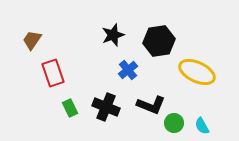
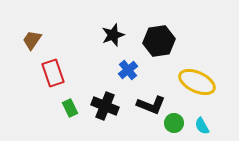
yellow ellipse: moved 10 px down
black cross: moved 1 px left, 1 px up
